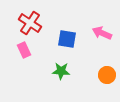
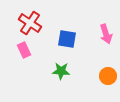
pink arrow: moved 4 px right, 1 px down; rotated 132 degrees counterclockwise
orange circle: moved 1 px right, 1 px down
